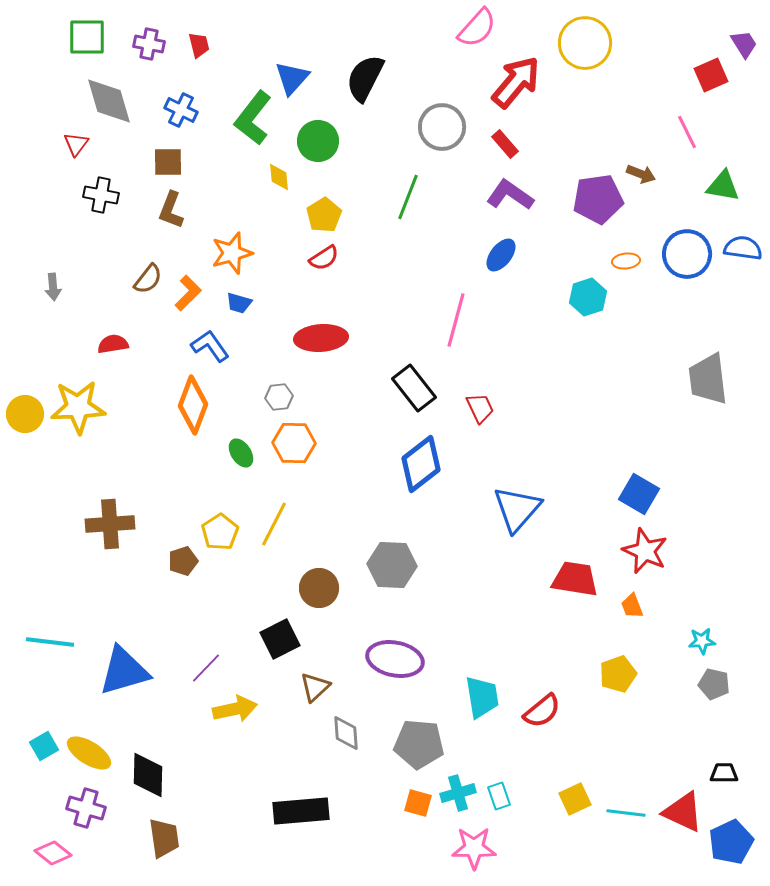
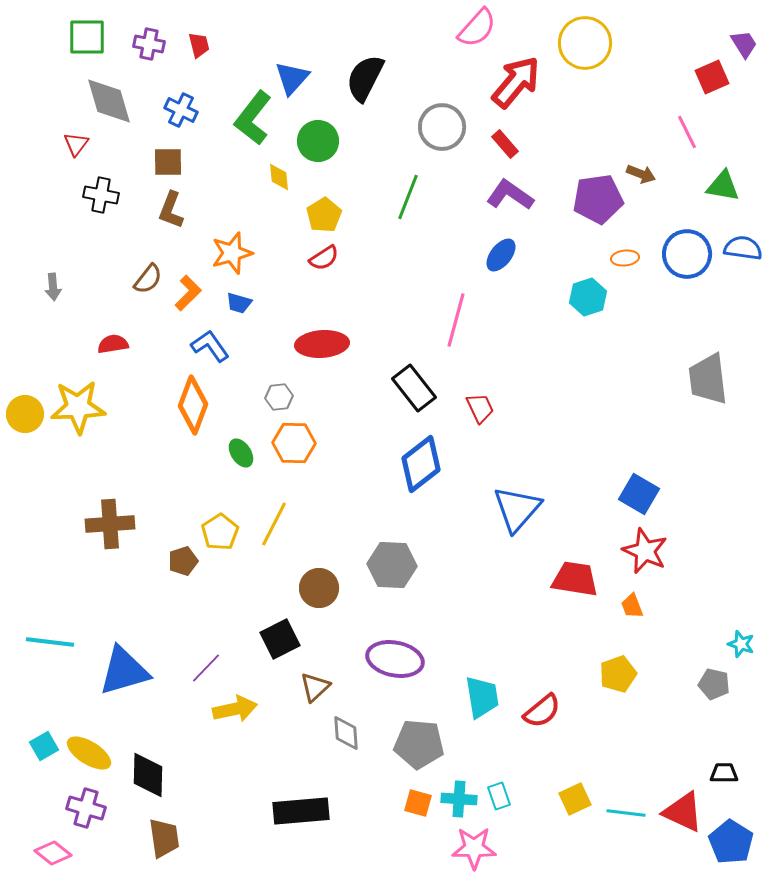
red square at (711, 75): moved 1 px right, 2 px down
orange ellipse at (626, 261): moved 1 px left, 3 px up
red ellipse at (321, 338): moved 1 px right, 6 px down
cyan star at (702, 641): moved 39 px right, 3 px down; rotated 24 degrees clockwise
cyan cross at (458, 793): moved 1 px right, 6 px down; rotated 20 degrees clockwise
blue pentagon at (731, 842): rotated 15 degrees counterclockwise
